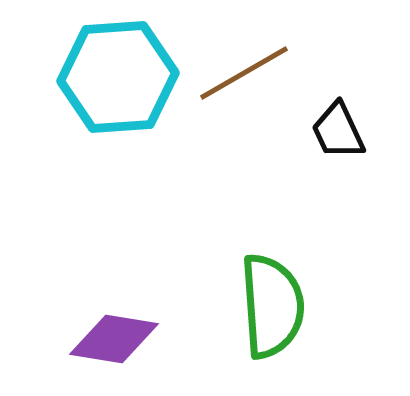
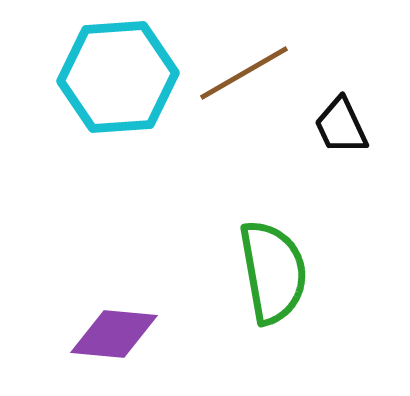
black trapezoid: moved 3 px right, 5 px up
green semicircle: moved 1 px right, 34 px up; rotated 6 degrees counterclockwise
purple diamond: moved 5 px up; rotated 4 degrees counterclockwise
